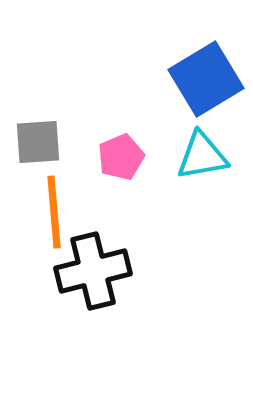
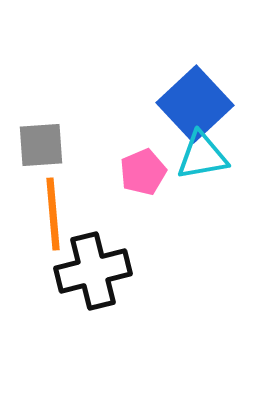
blue square: moved 11 px left, 25 px down; rotated 12 degrees counterclockwise
gray square: moved 3 px right, 3 px down
pink pentagon: moved 22 px right, 15 px down
orange line: moved 1 px left, 2 px down
